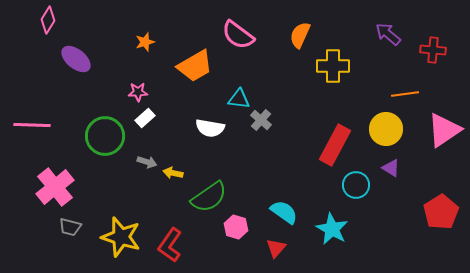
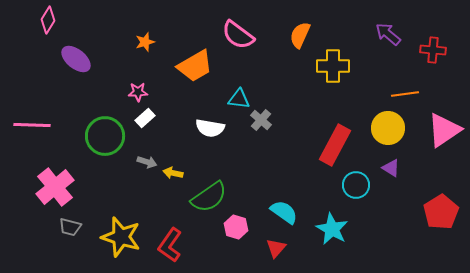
yellow circle: moved 2 px right, 1 px up
